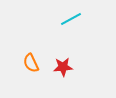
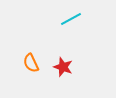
red star: rotated 24 degrees clockwise
